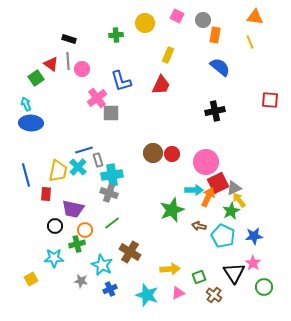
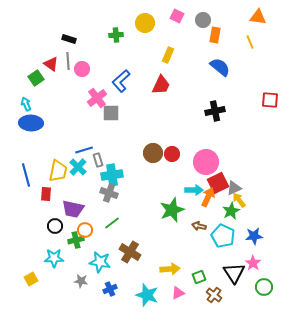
orange triangle at (255, 17): moved 3 px right
blue L-shape at (121, 81): rotated 65 degrees clockwise
green cross at (77, 244): moved 1 px left, 4 px up
cyan star at (102, 265): moved 2 px left, 3 px up; rotated 15 degrees counterclockwise
